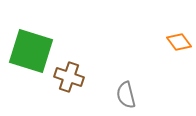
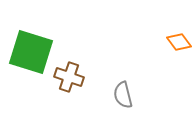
green square: moved 1 px down
gray semicircle: moved 3 px left
